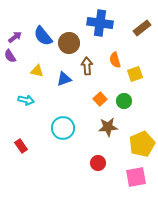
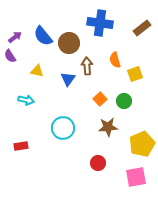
blue triangle: moved 4 px right; rotated 35 degrees counterclockwise
red rectangle: rotated 64 degrees counterclockwise
